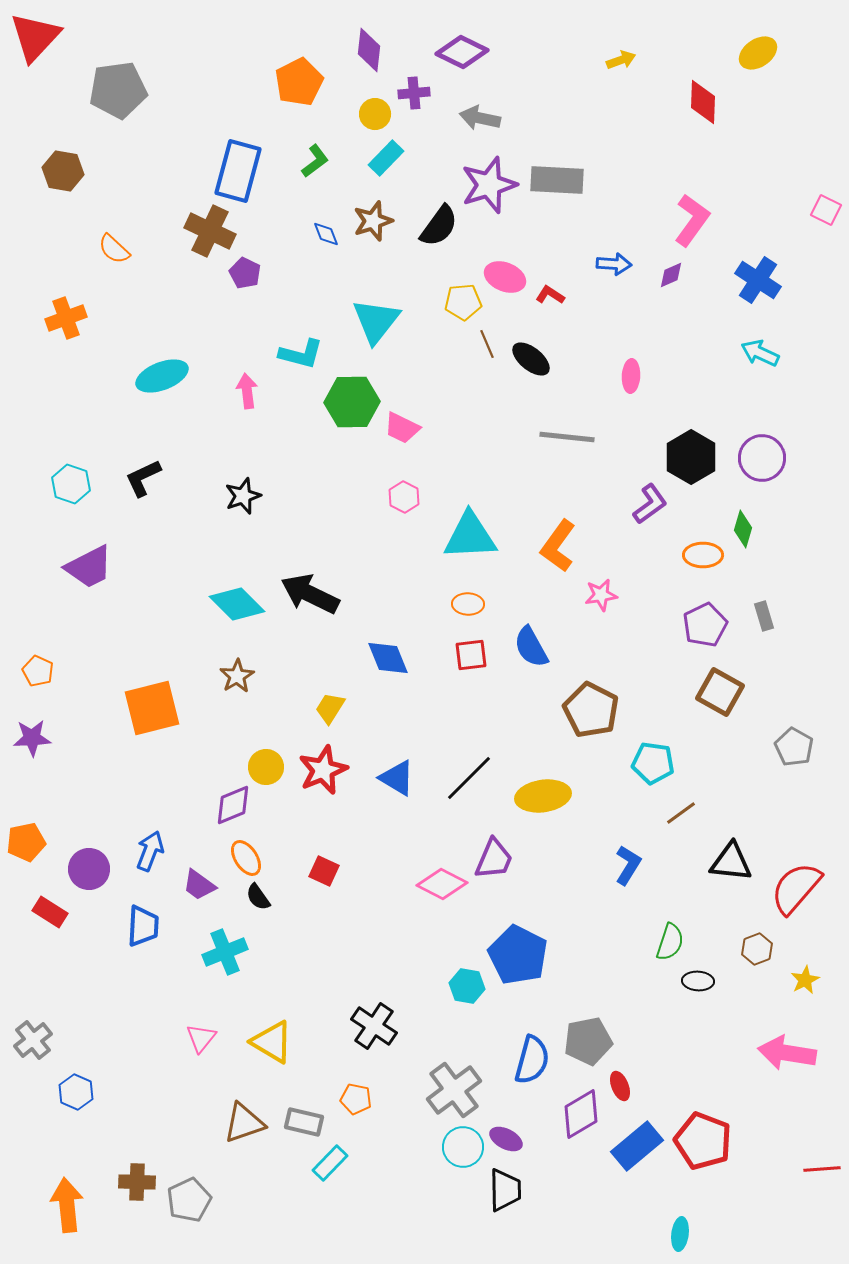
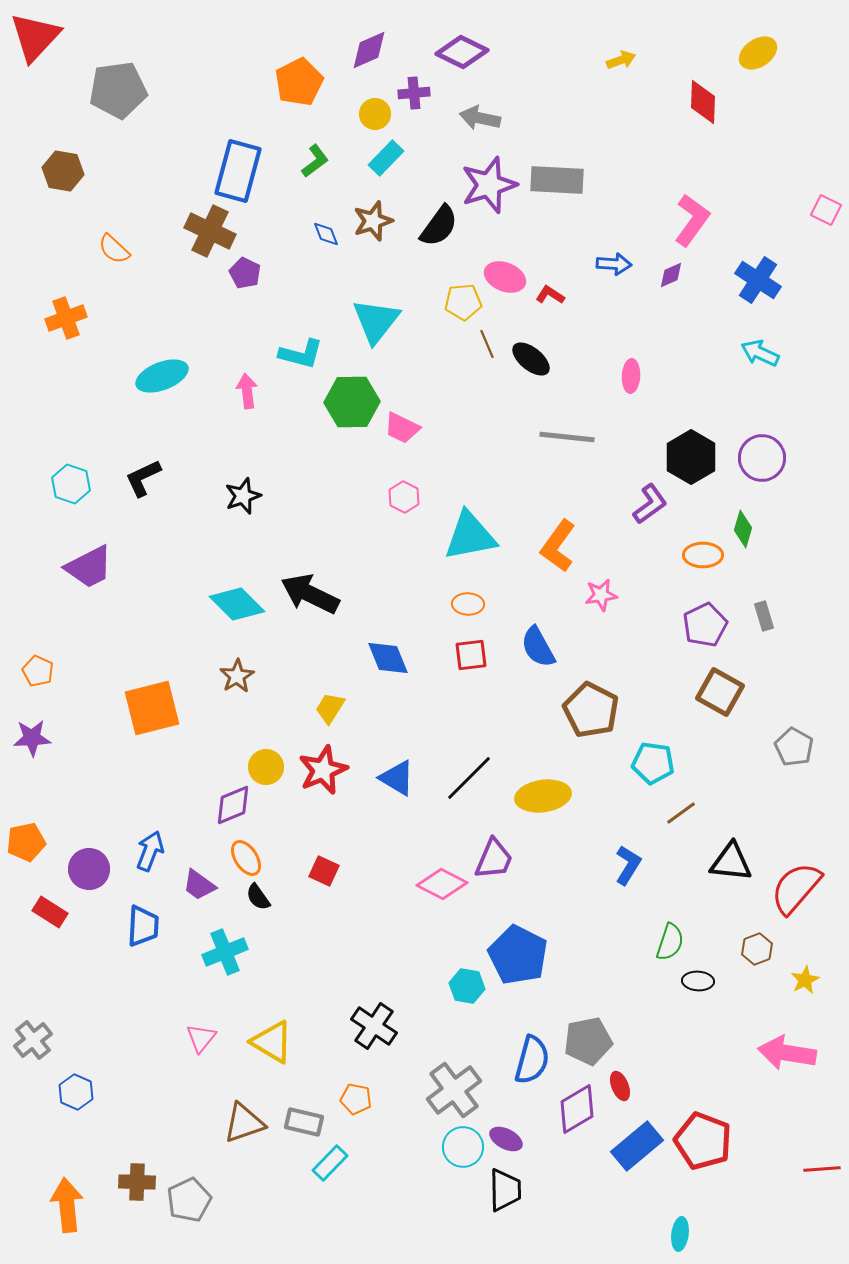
purple diamond at (369, 50): rotated 60 degrees clockwise
cyan triangle at (470, 536): rotated 8 degrees counterclockwise
blue semicircle at (531, 647): moved 7 px right
purple diamond at (581, 1114): moved 4 px left, 5 px up
